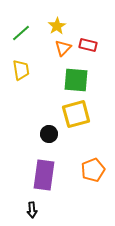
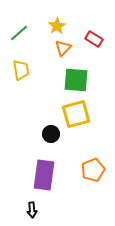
green line: moved 2 px left
red rectangle: moved 6 px right, 6 px up; rotated 18 degrees clockwise
black circle: moved 2 px right
